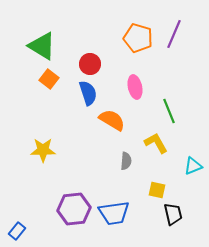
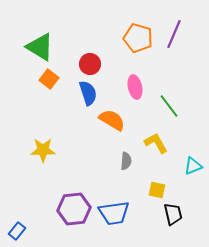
green triangle: moved 2 px left, 1 px down
green line: moved 5 px up; rotated 15 degrees counterclockwise
